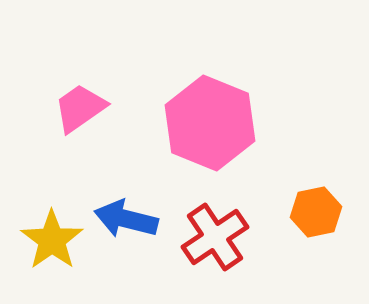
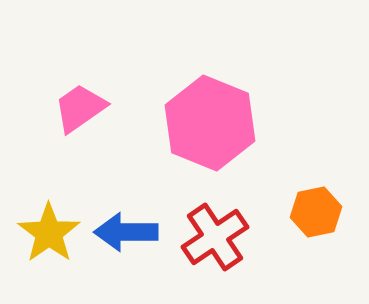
blue arrow: moved 13 px down; rotated 14 degrees counterclockwise
yellow star: moved 3 px left, 7 px up
